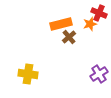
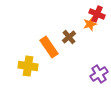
red cross: moved 2 px left, 1 px down
orange rectangle: moved 12 px left, 23 px down; rotated 70 degrees clockwise
yellow cross: moved 8 px up
